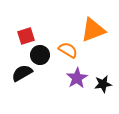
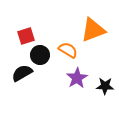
black star: moved 2 px right, 2 px down; rotated 12 degrees clockwise
